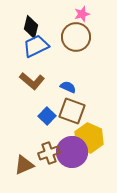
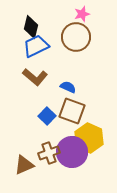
brown L-shape: moved 3 px right, 4 px up
